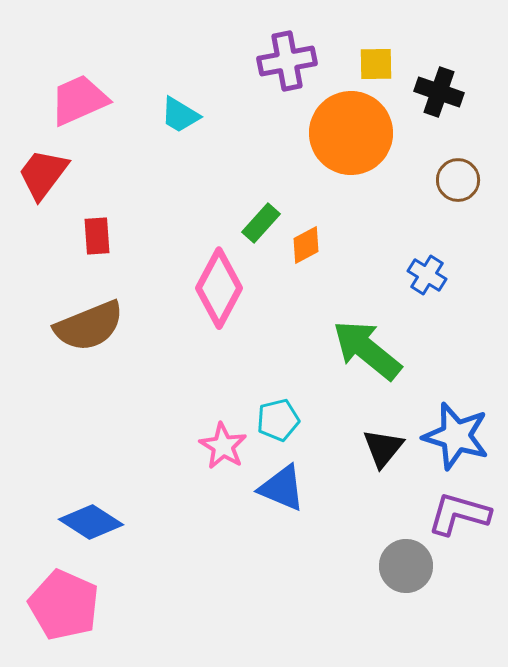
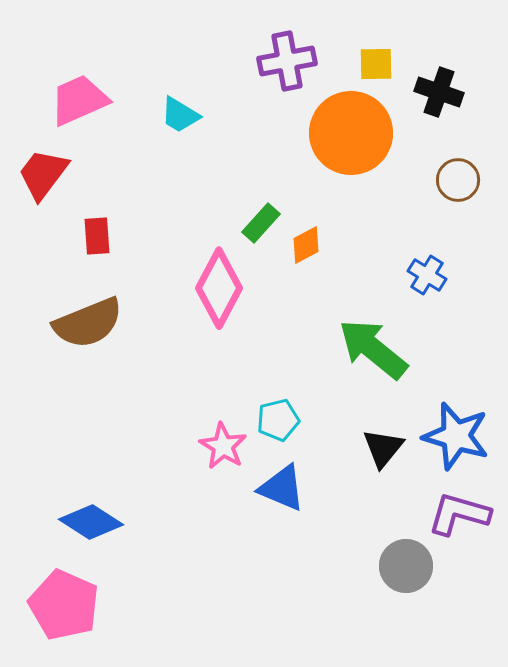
brown semicircle: moved 1 px left, 3 px up
green arrow: moved 6 px right, 1 px up
